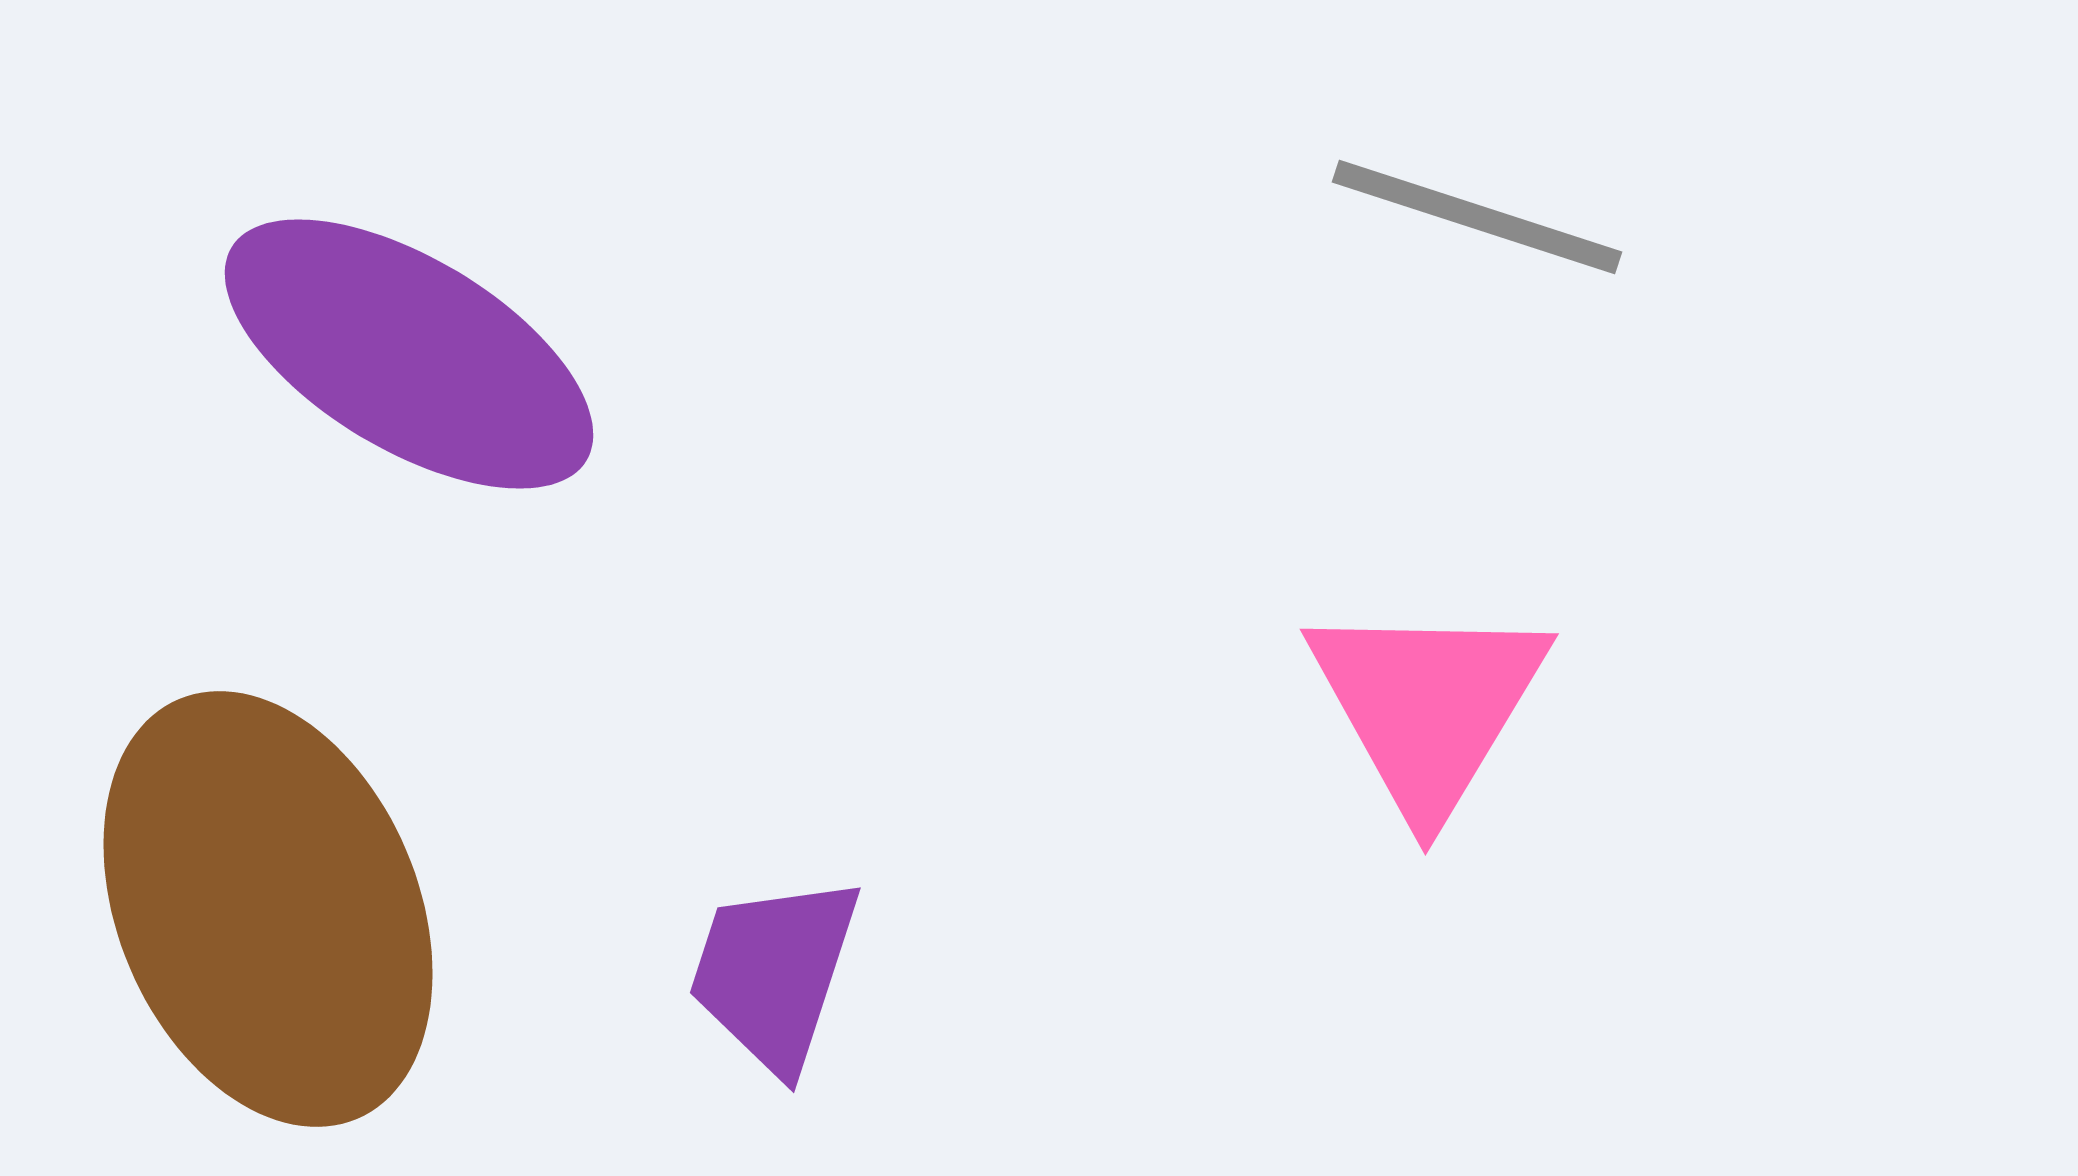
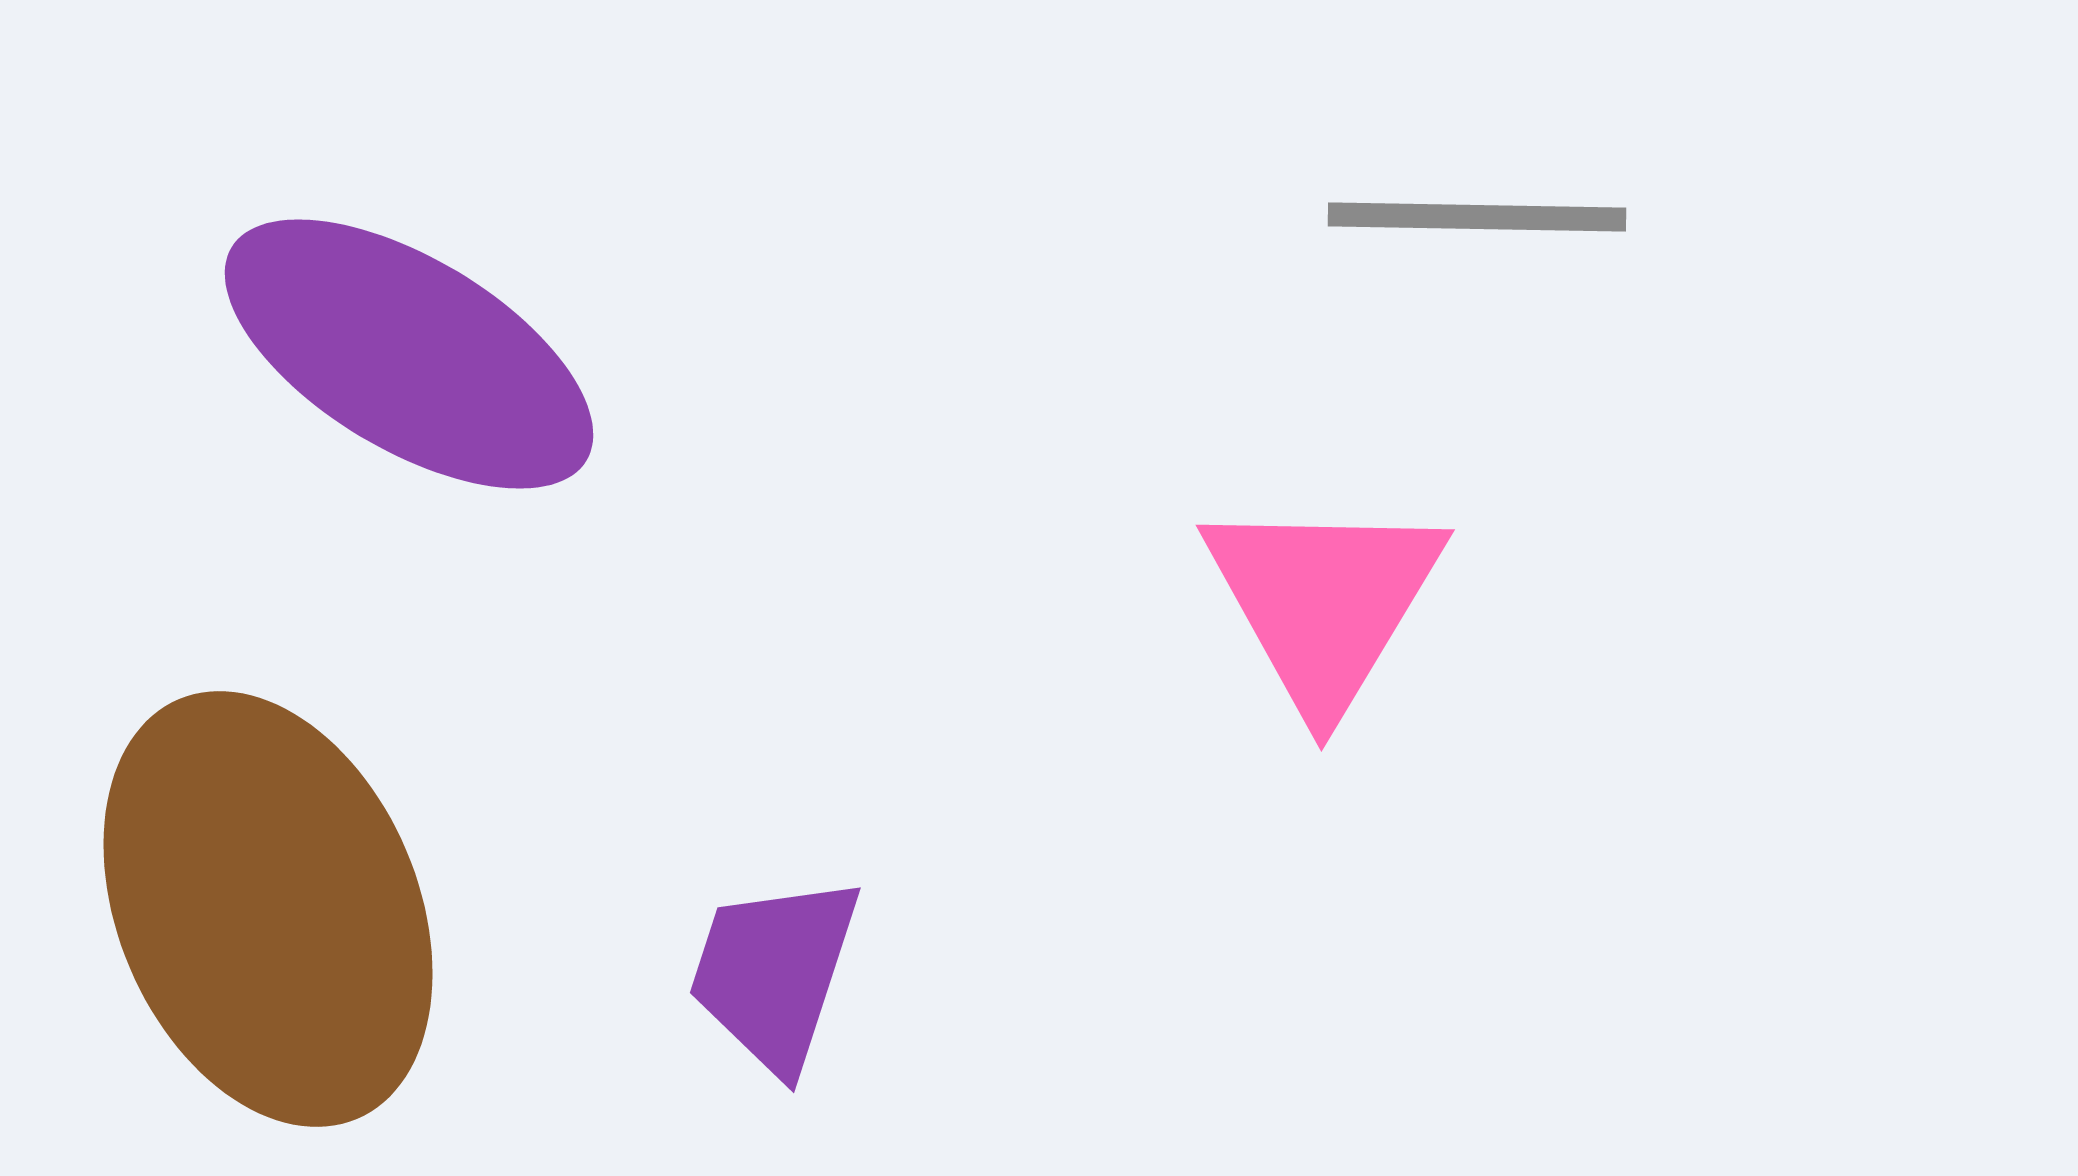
gray line: rotated 17 degrees counterclockwise
pink triangle: moved 104 px left, 104 px up
